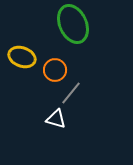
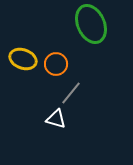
green ellipse: moved 18 px right
yellow ellipse: moved 1 px right, 2 px down
orange circle: moved 1 px right, 6 px up
